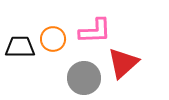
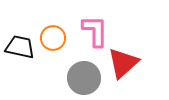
pink L-shape: rotated 88 degrees counterclockwise
orange circle: moved 1 px up
black trapezoid: rotated 12 degrees clockwise
